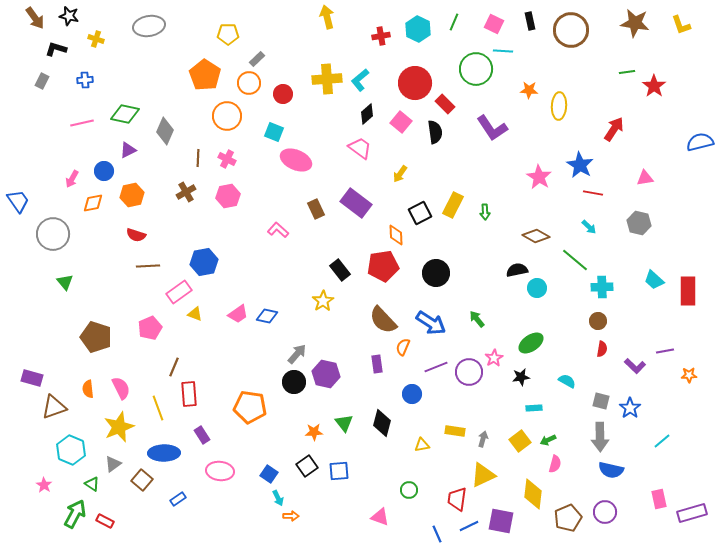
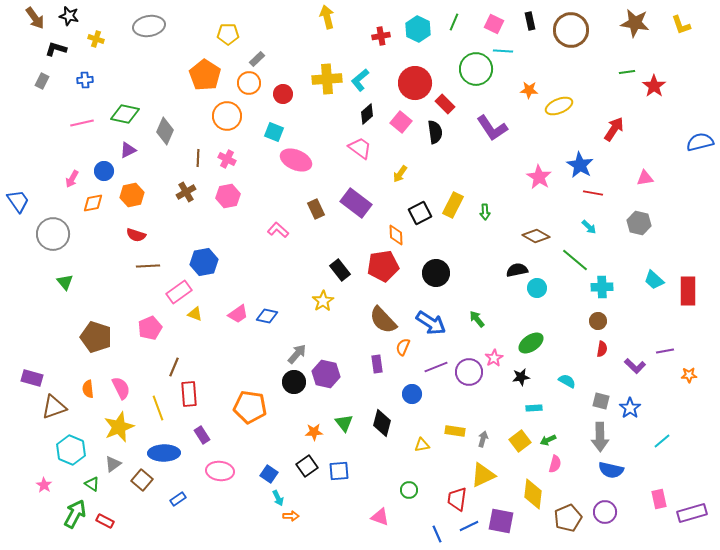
yellow ellipse at (559, 106): rotated 64 degrees clockwise
